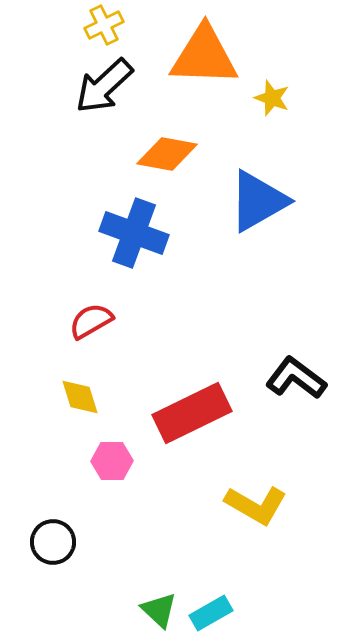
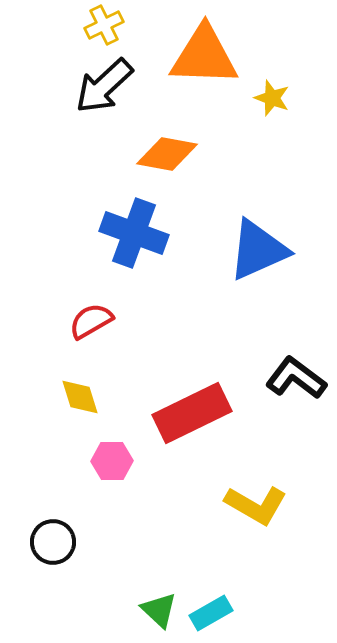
blue triangle: moved 49 px down; rotated 6 degrees clockwise
